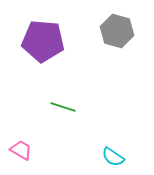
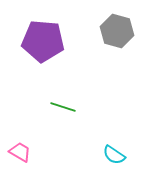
pink trapezoid: moved 1 px left, 2 px down
cyan semicircle: moved 1 px right, 2 px up
